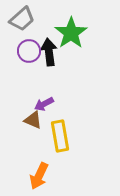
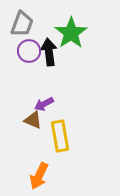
gray trapezoid: moved 5 px down; rotated 28 degrees counterclockwise
